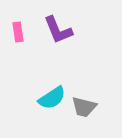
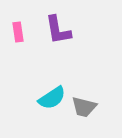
purple L-shape: rotated 12 degrees clockwise
